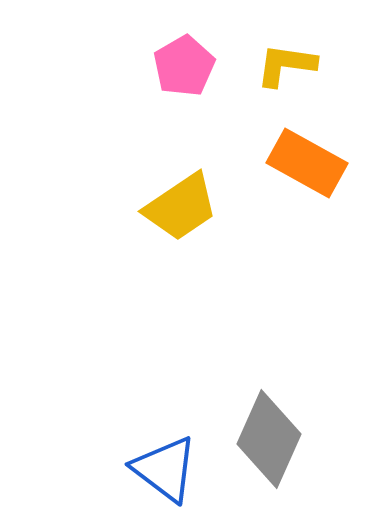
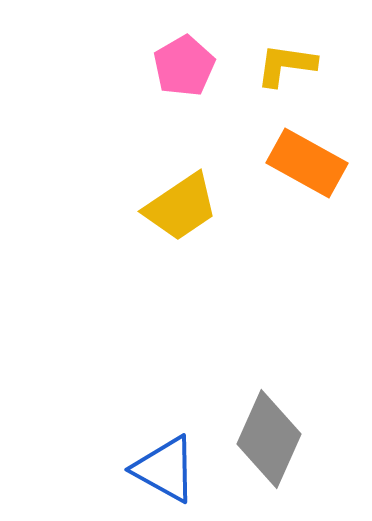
blue triangle: rotated 8 degrees counterclockwise
